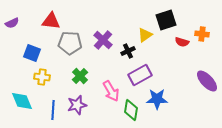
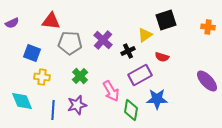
orange cross: moved 6 px right, 7 px up
red semicircle: moved 20 px left, 15 px down
